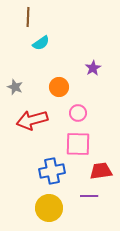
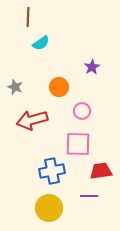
purple star: moved 1 px left, 1 px up
pink circle: moved 4 px right, 2 px up
